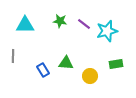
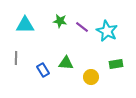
purple line: moved 2 px left, 3 px down
cyan star: rotated 30 degrees counterclockwise
gray line: moved 3 px right, 2 px down
yellow circle: moved 1 px right, 1 px down
